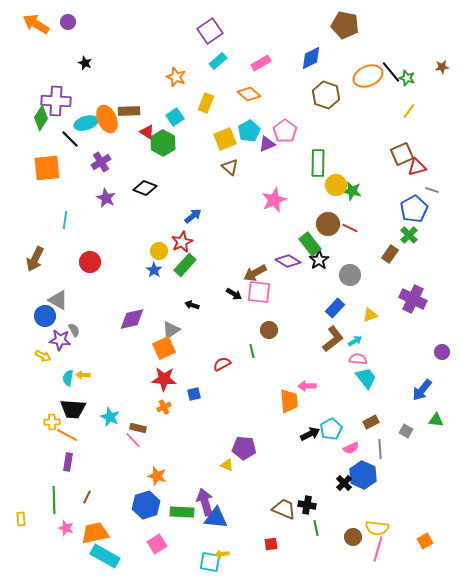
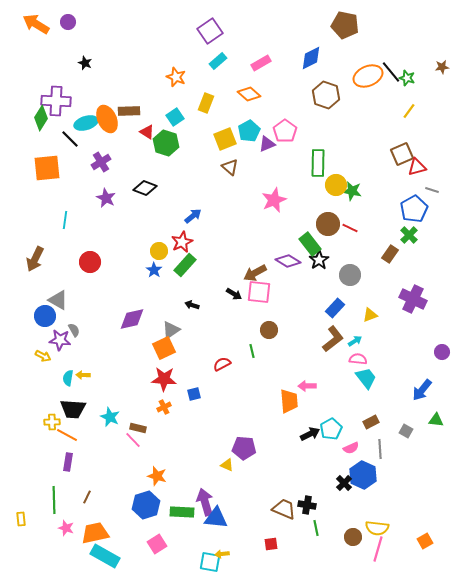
green hexagon at (163, 143): moved 3 px right; rotated 10 degrees counterclockwise
